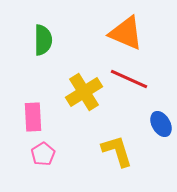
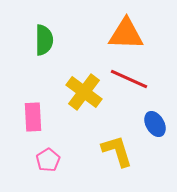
orange triangle: moved 1 px down; rotated 21 degrees counterclockwise
green semicircle: moved 1 px right
yellow cross: rotated 21 degrees counterclockwise
blue ellipse: moved 6 px left
pink pentagon: moved 5 px right, 6 px down
